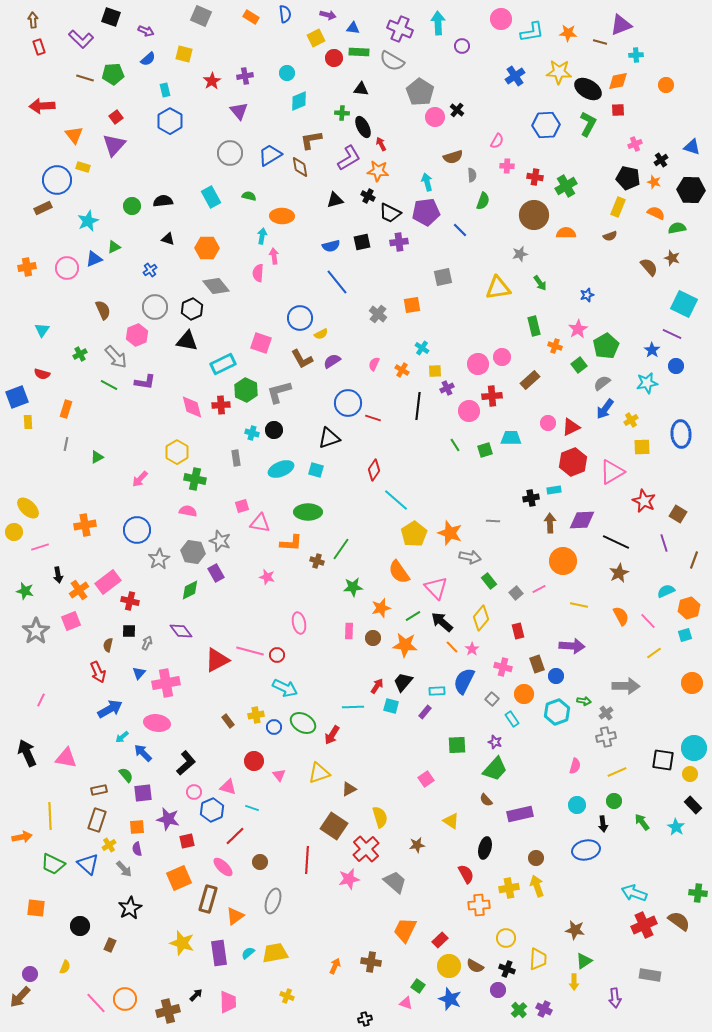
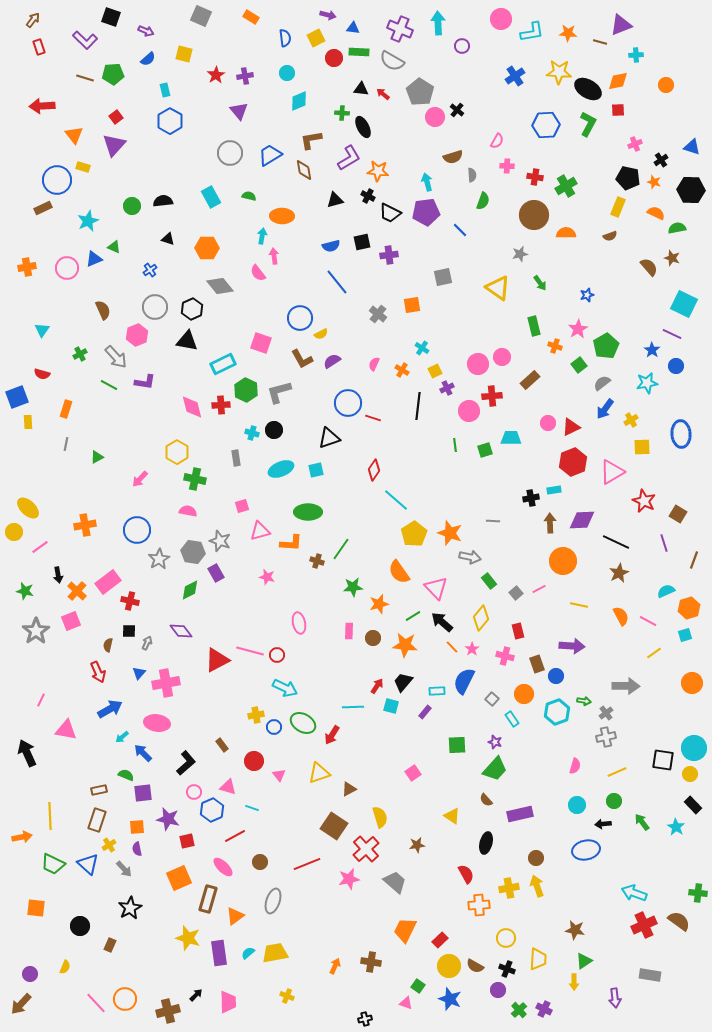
blue semicircle at (285, 14): moved 24 px down
brown arrow at (33, 20): rotated 42 degrees clockwise
purple L-shape at (81, 39): moved 4 px right, 1 px down
red star at (212, 81): moved 4 px right, 6 px up
red arrow at (381, 144): moved 2 px right, 50 px up; rotated 24 degrees counterclockwise
brown diamond at (300, 167): moved 4 px right, 3 px down
purple cross at (399, 242): moved 10 px left, 13 px down
green triangle at (114, 247): rotated 48 degrees clockwise
pink semicircle at (258, 273): rotated 42 degrees counterclockwise
gray diamond at (216, 286): moved 4 px right
yellow triangle at (498, 288): rotated 44 degrees clockwise
yellow square at (435, 371): rotated 24 degrees counterclockwise
green line at (455, 445): rotated 24 degrees clockwise
cyan square at (316, 470): rotated 28 degrees counterclockwise
pink triangle at (260, 523): moved 8 px down; rotated 25 degrees counterclockwise
pink line at (40, 547): rotated 18 degrees counterclockwise
orange cross at (79, 590): moved 2 px left, 1 px down; rotated 12 degrees counterclockwise
orange star at (381, 608): moved 2 px left, 4 px up
pink line at (648, 621): rotated 18 degrees counterclockwise
pink cross at (503, 667): moved 2 px right, 11 px up
brown rectangle at (228, 721): moved 6 px left, 24 px down
pink triangle at (66, 758): moved 28 px up
green semicircle at (126, 775): rotated 28 degrees counterclockwise
pink square at (426, 779): moved 13 px left, 6 px up
yellow triangle at (451, 821): moved 1 px right, 5 px up
black arrow at (603, 824): rotated 91 degrees clockwise
red line at (235, 836): rotated 15 degrees clockwise
black ellipse at (485, 848): moved 1 px right, 5 px up
red line at (307, 860): moved 4 px down; rotated 64 degrees clockwise
yellow star at (182, 943): moved 6 px right, 5 px up
brown arrow at (20, 997): moved 1 px right, 7 px down
